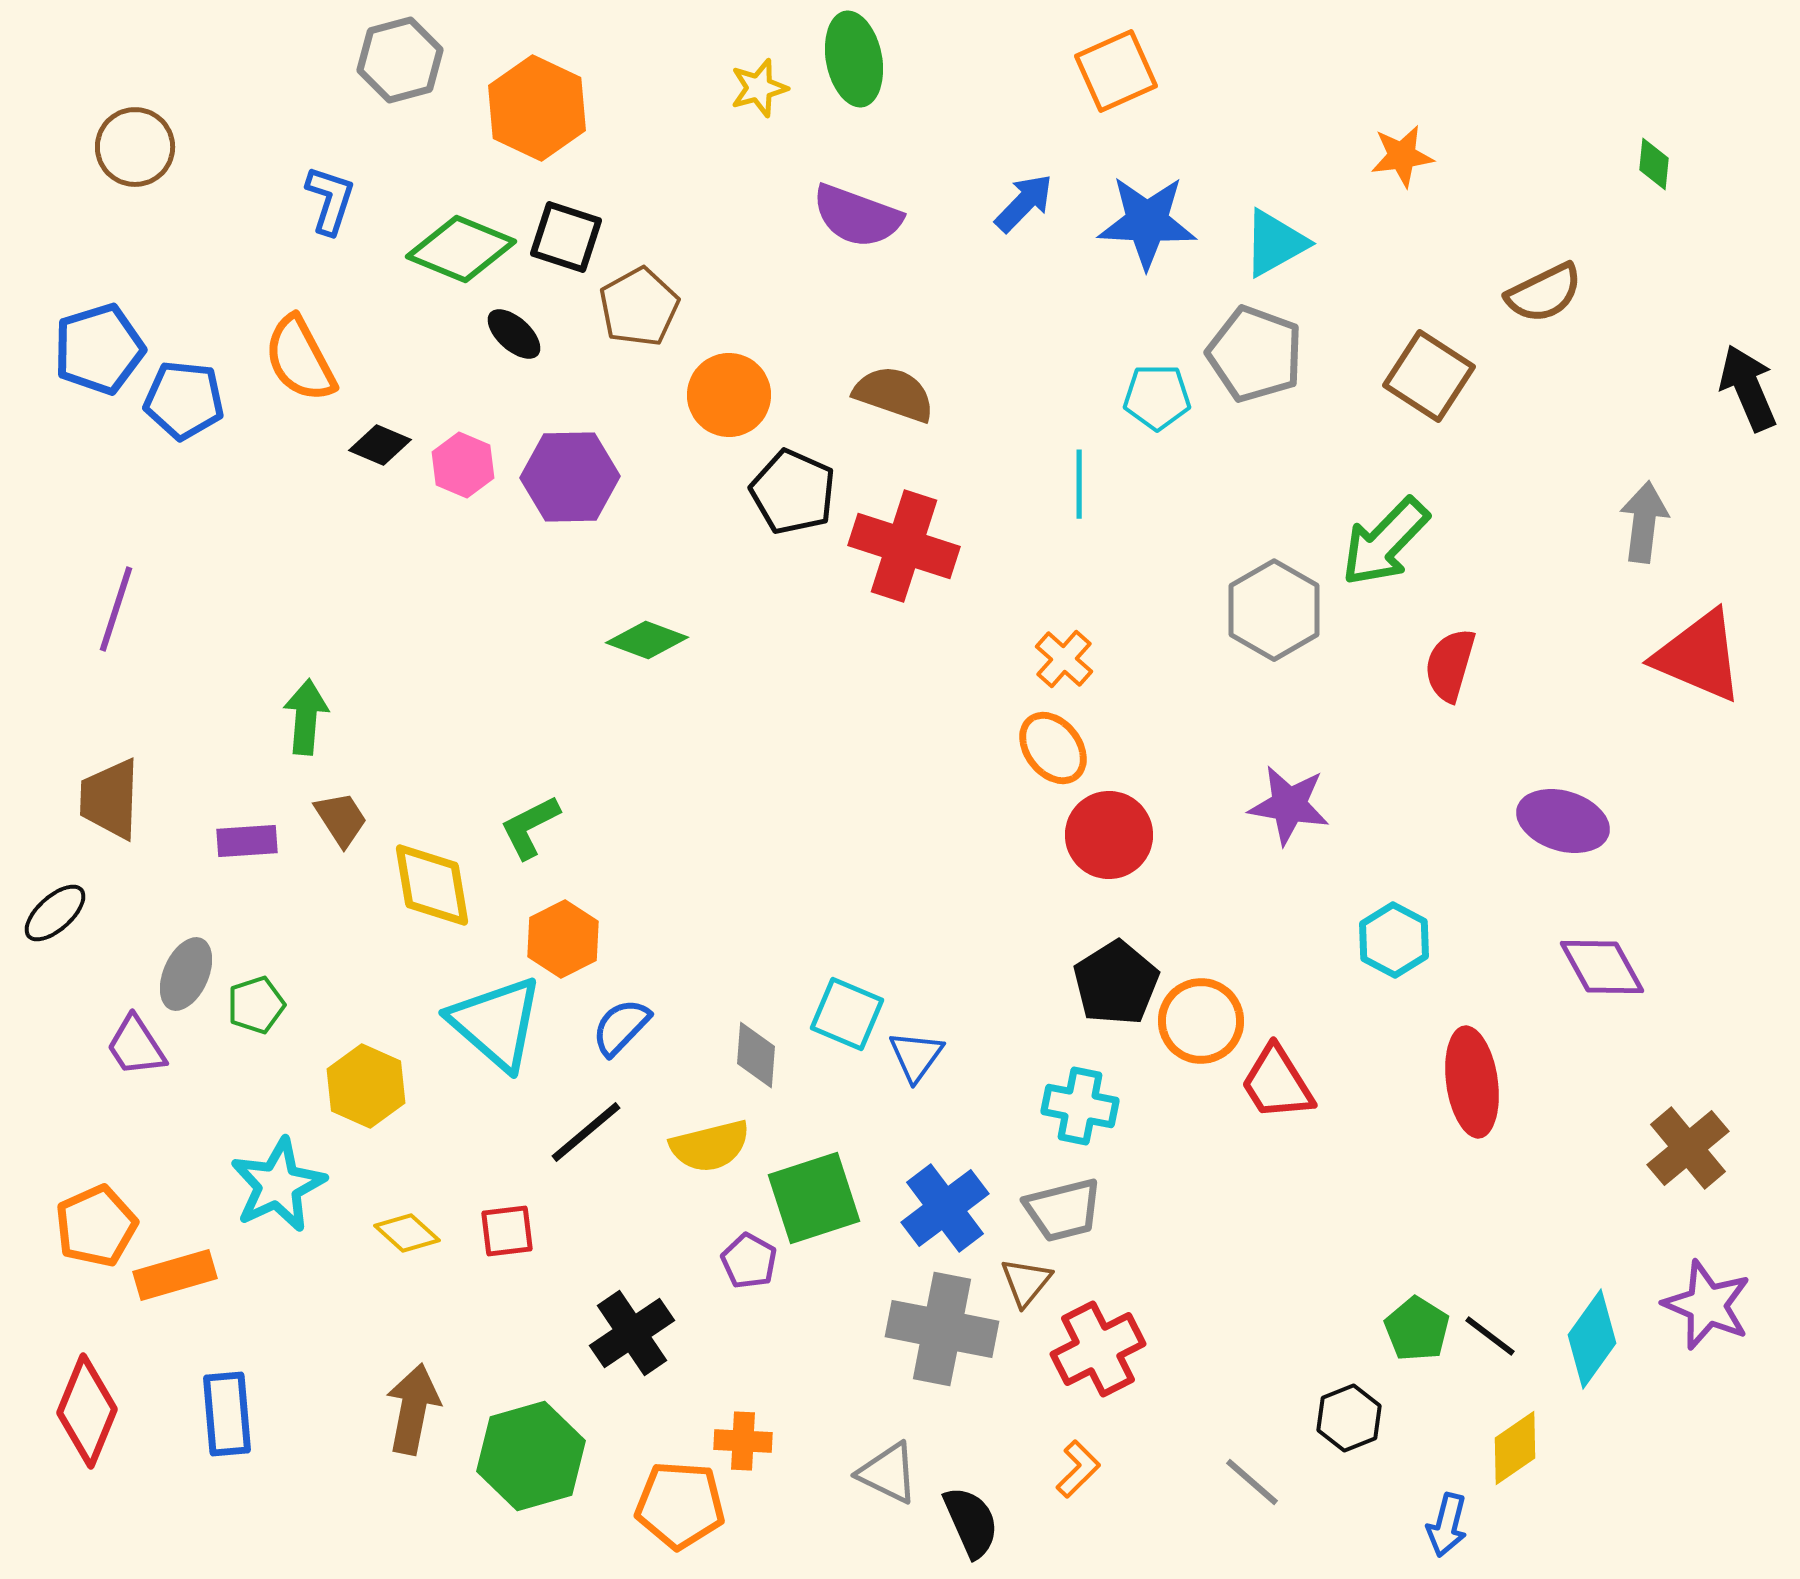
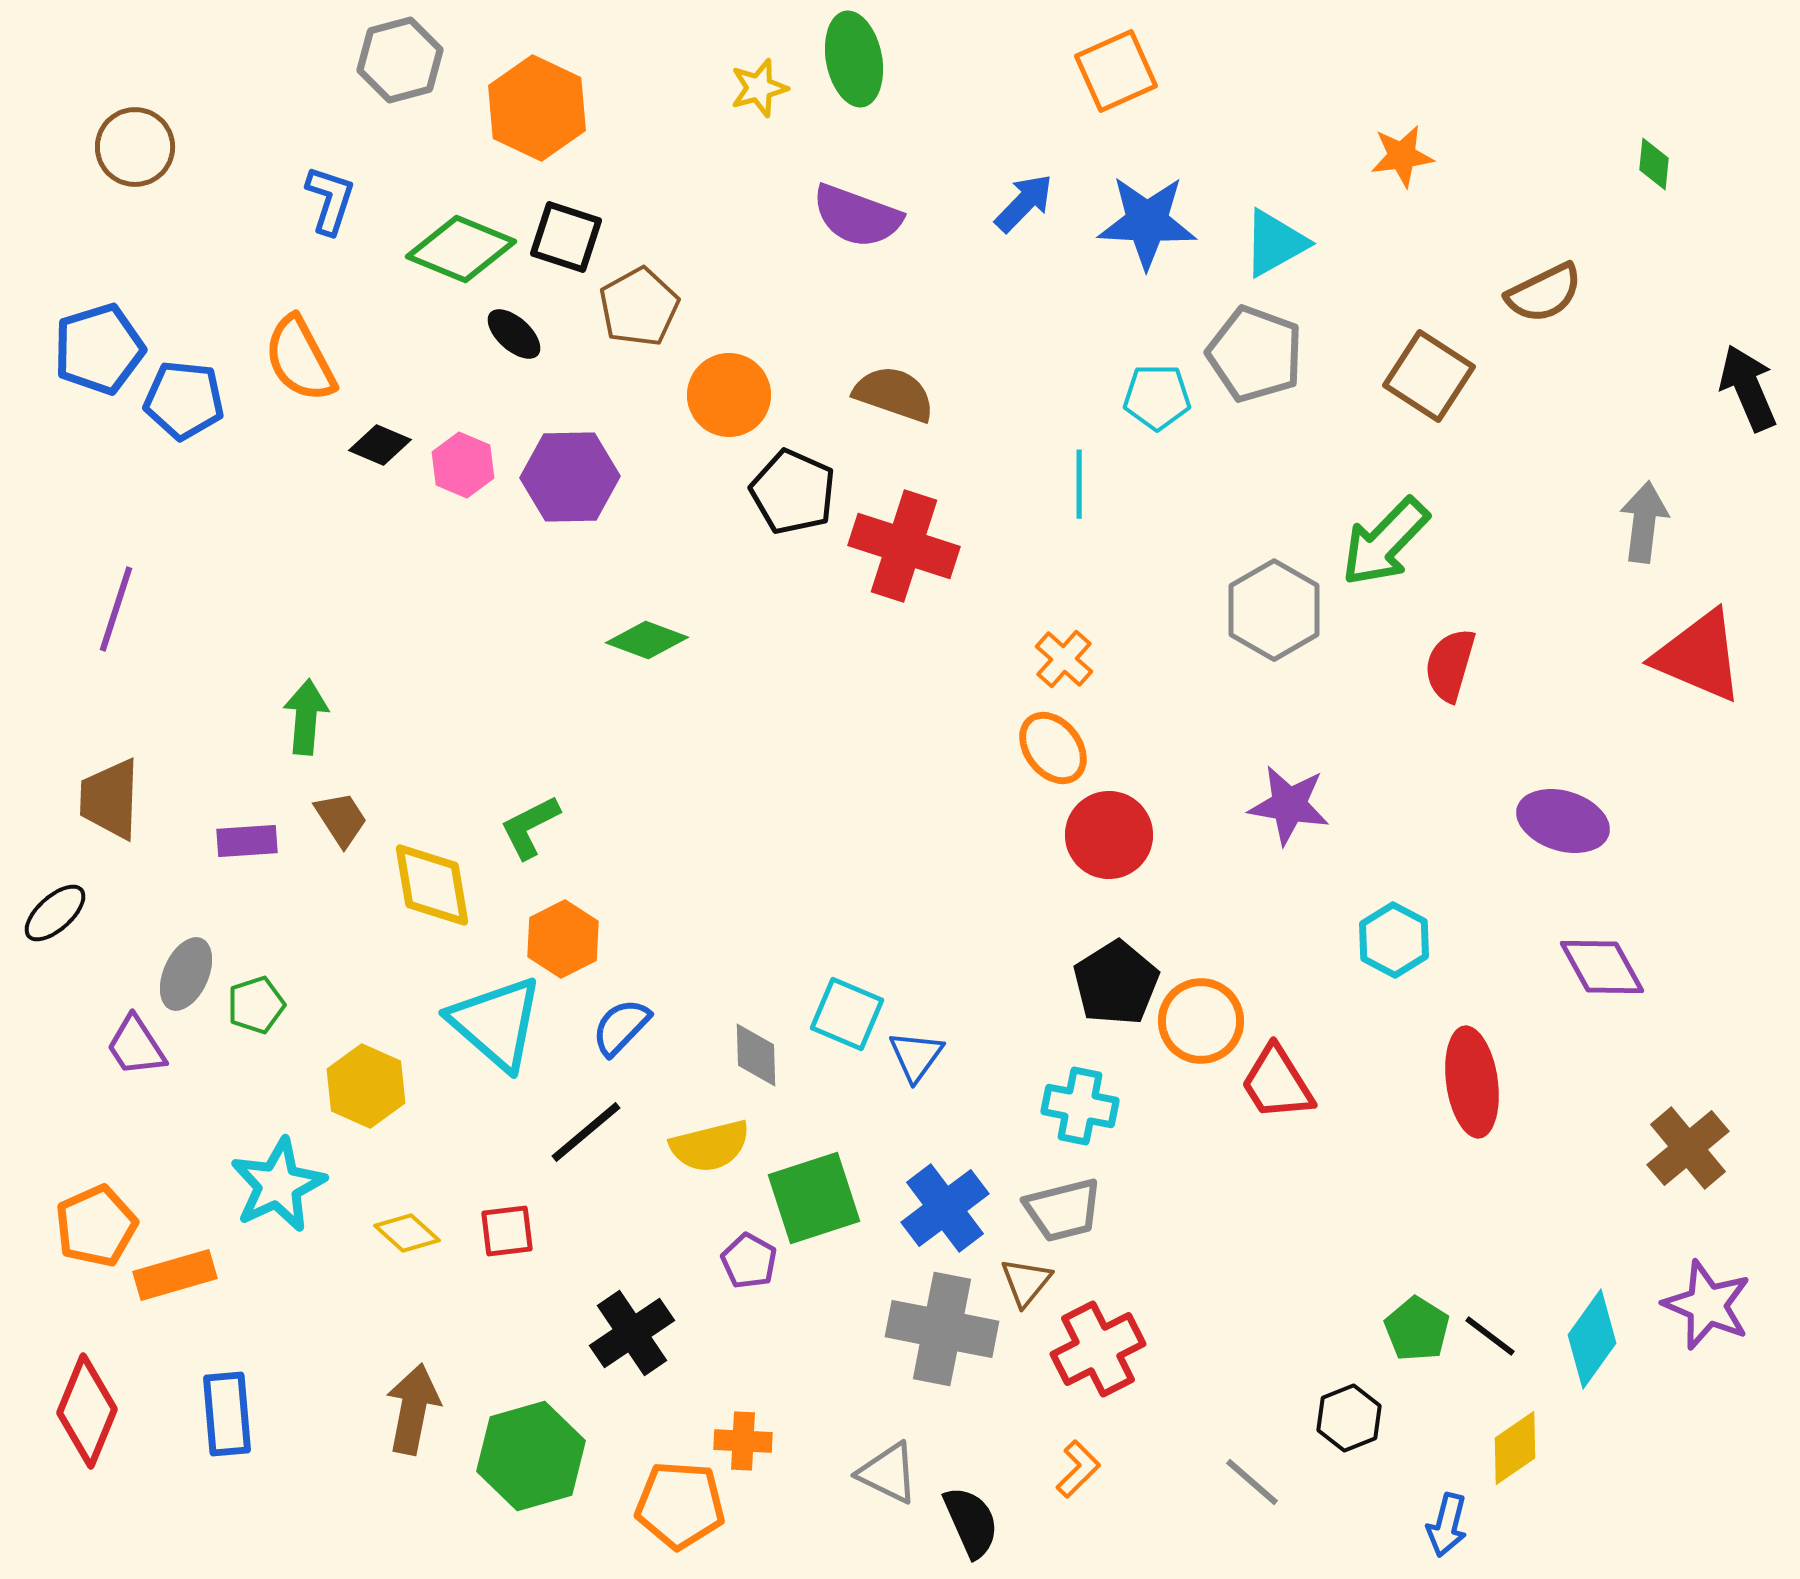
gray diamond at (756, 1055): rotated 6 degrees counterclockwise
